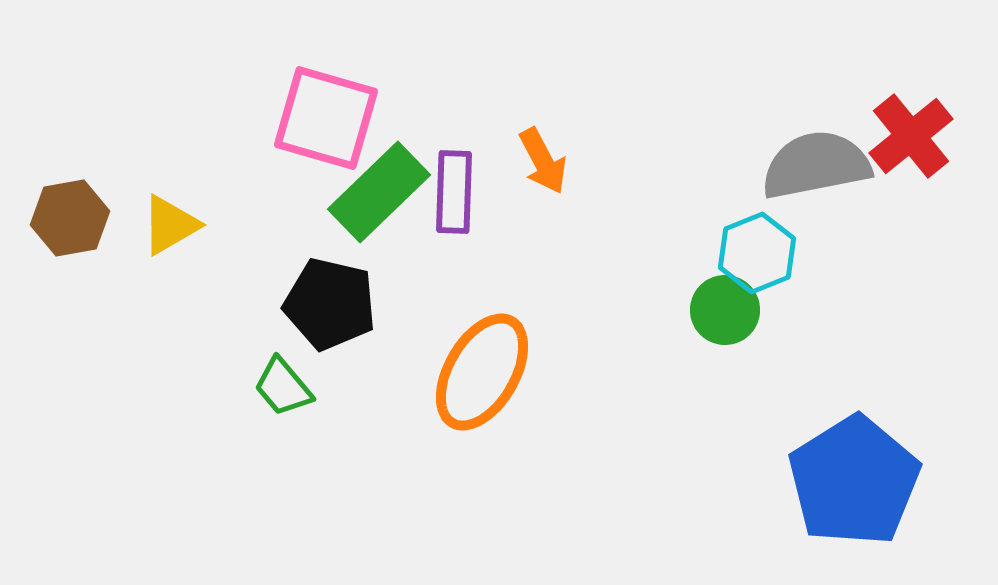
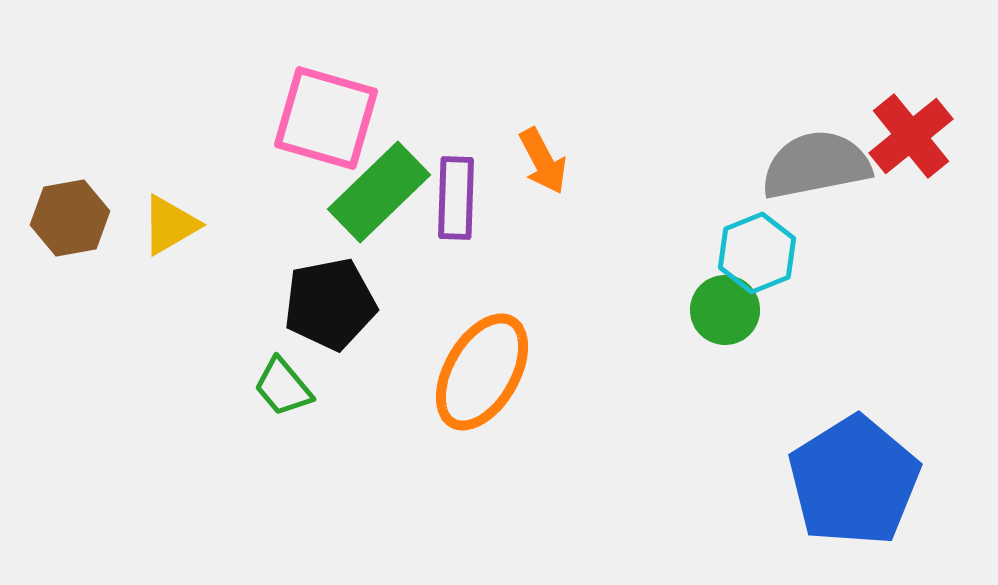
purple rectangle: moved 2 px right, 6 px down
black pentagon: rotated 24 degrees counterclockwise
